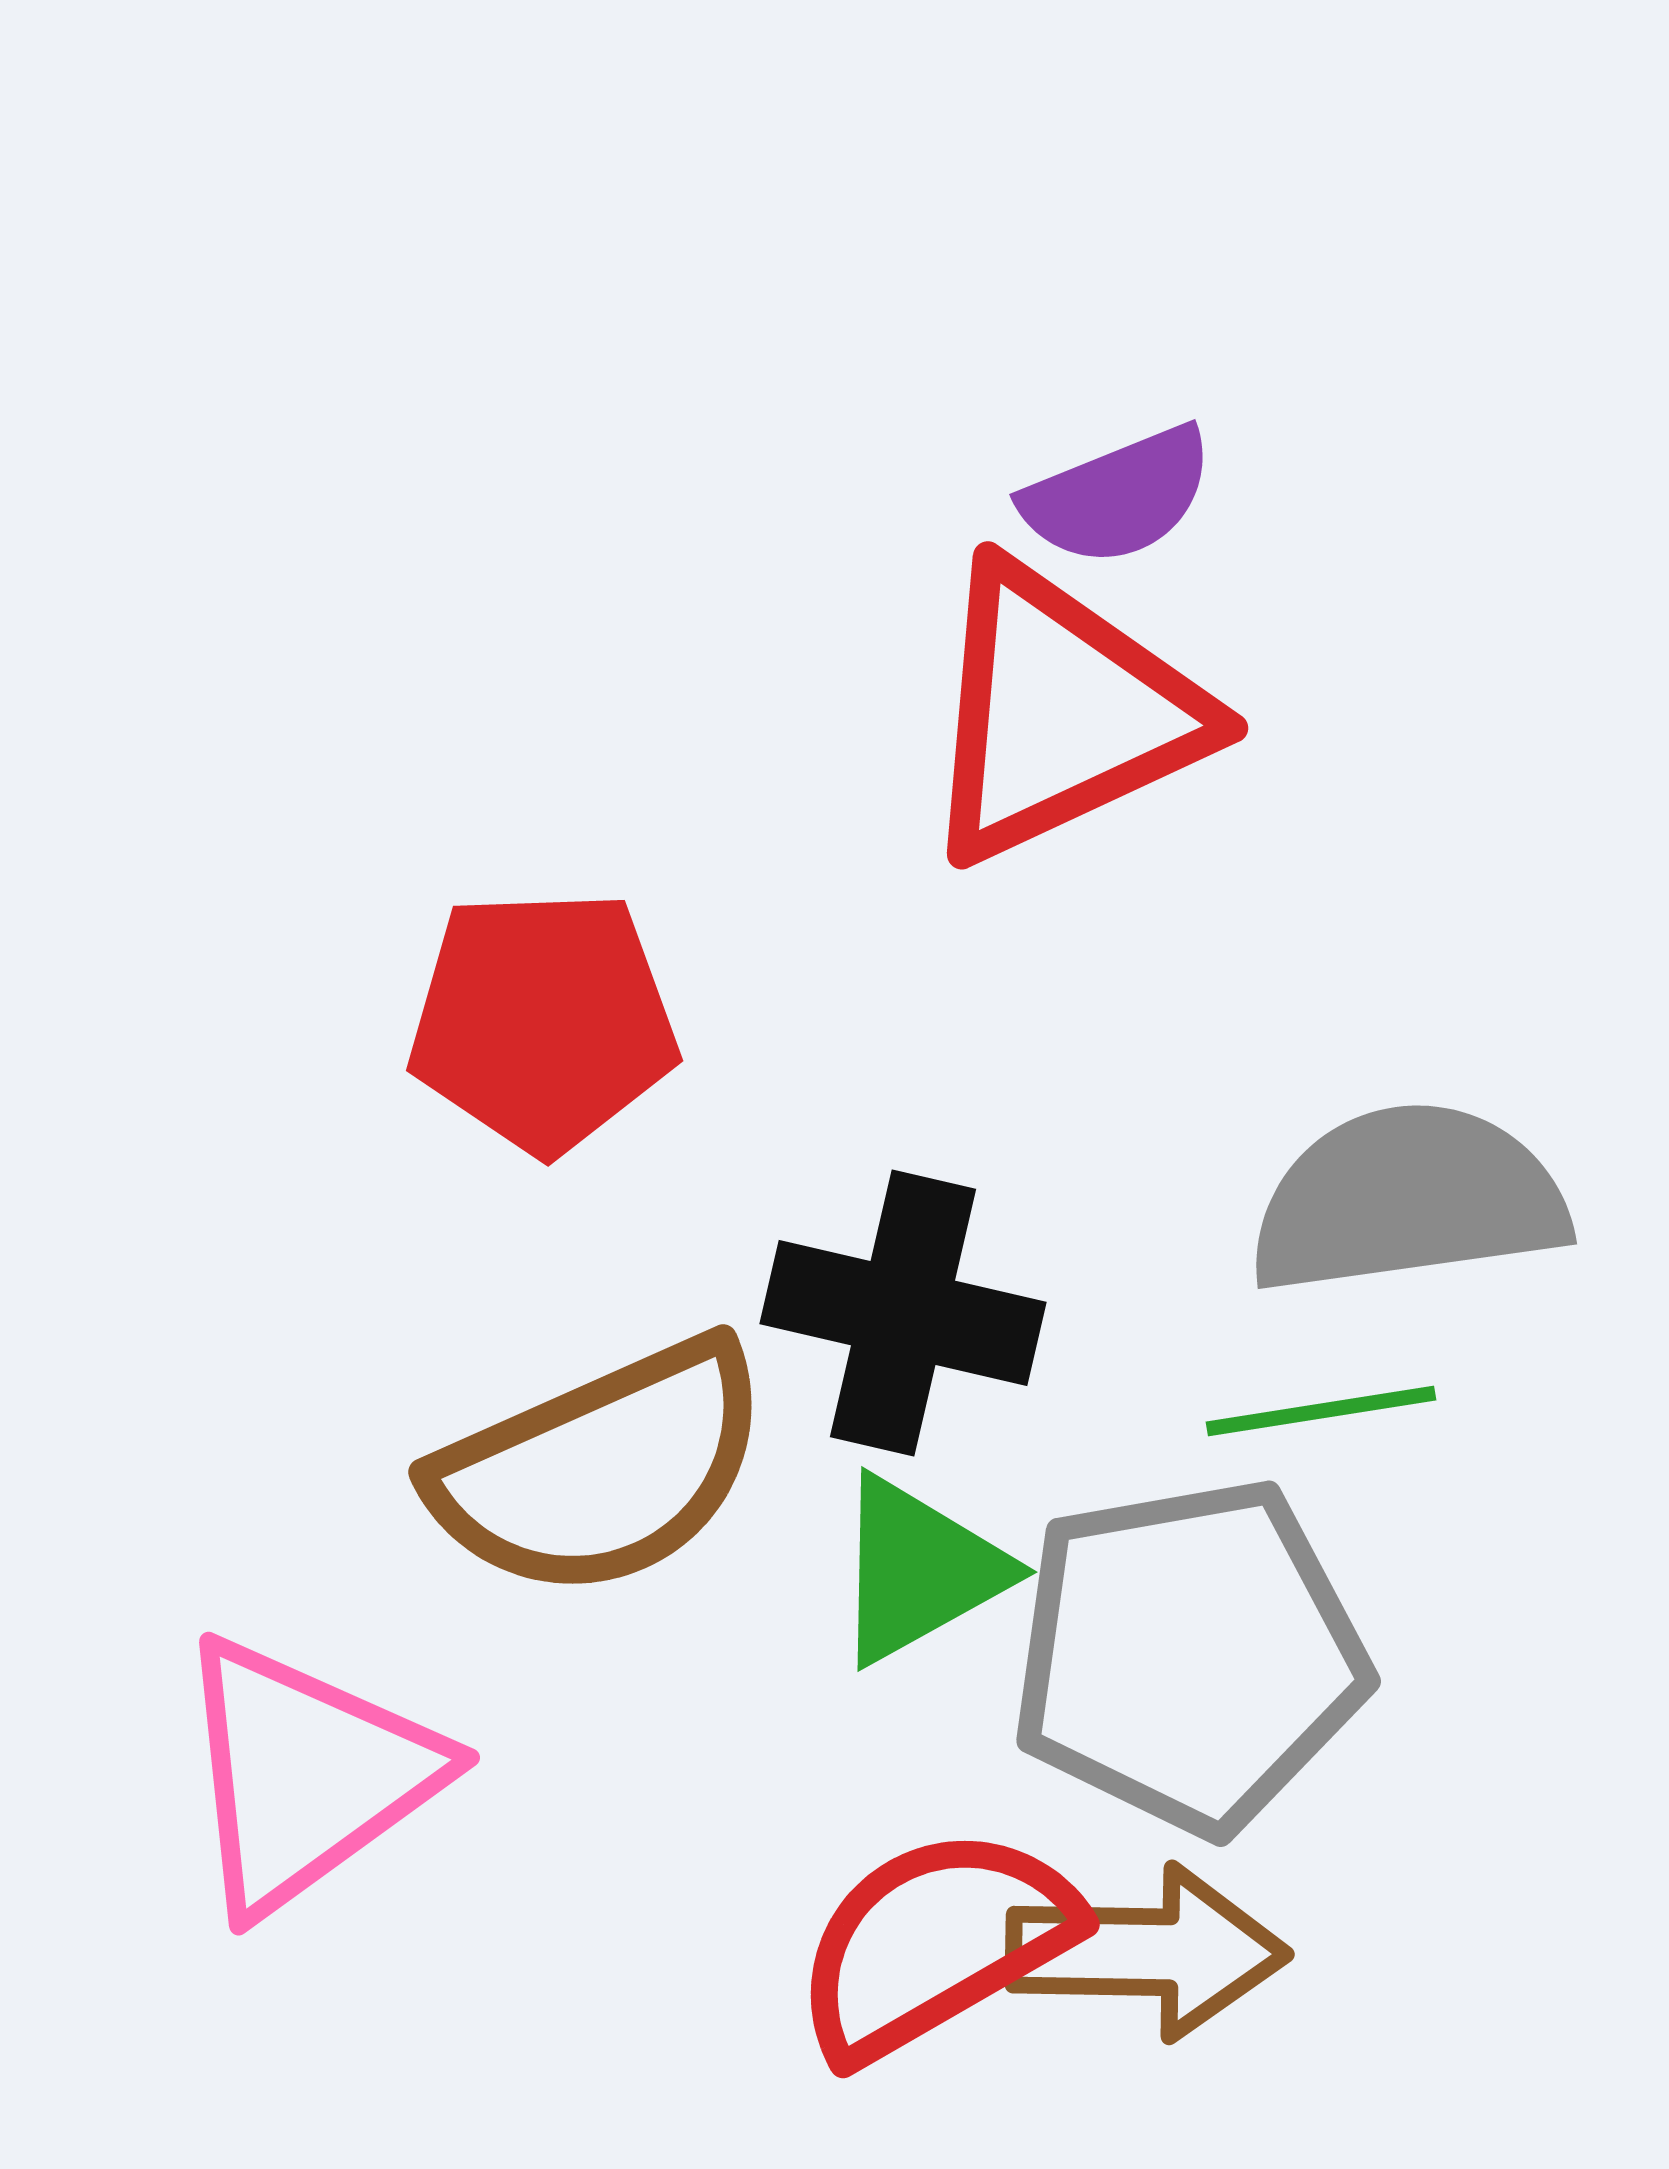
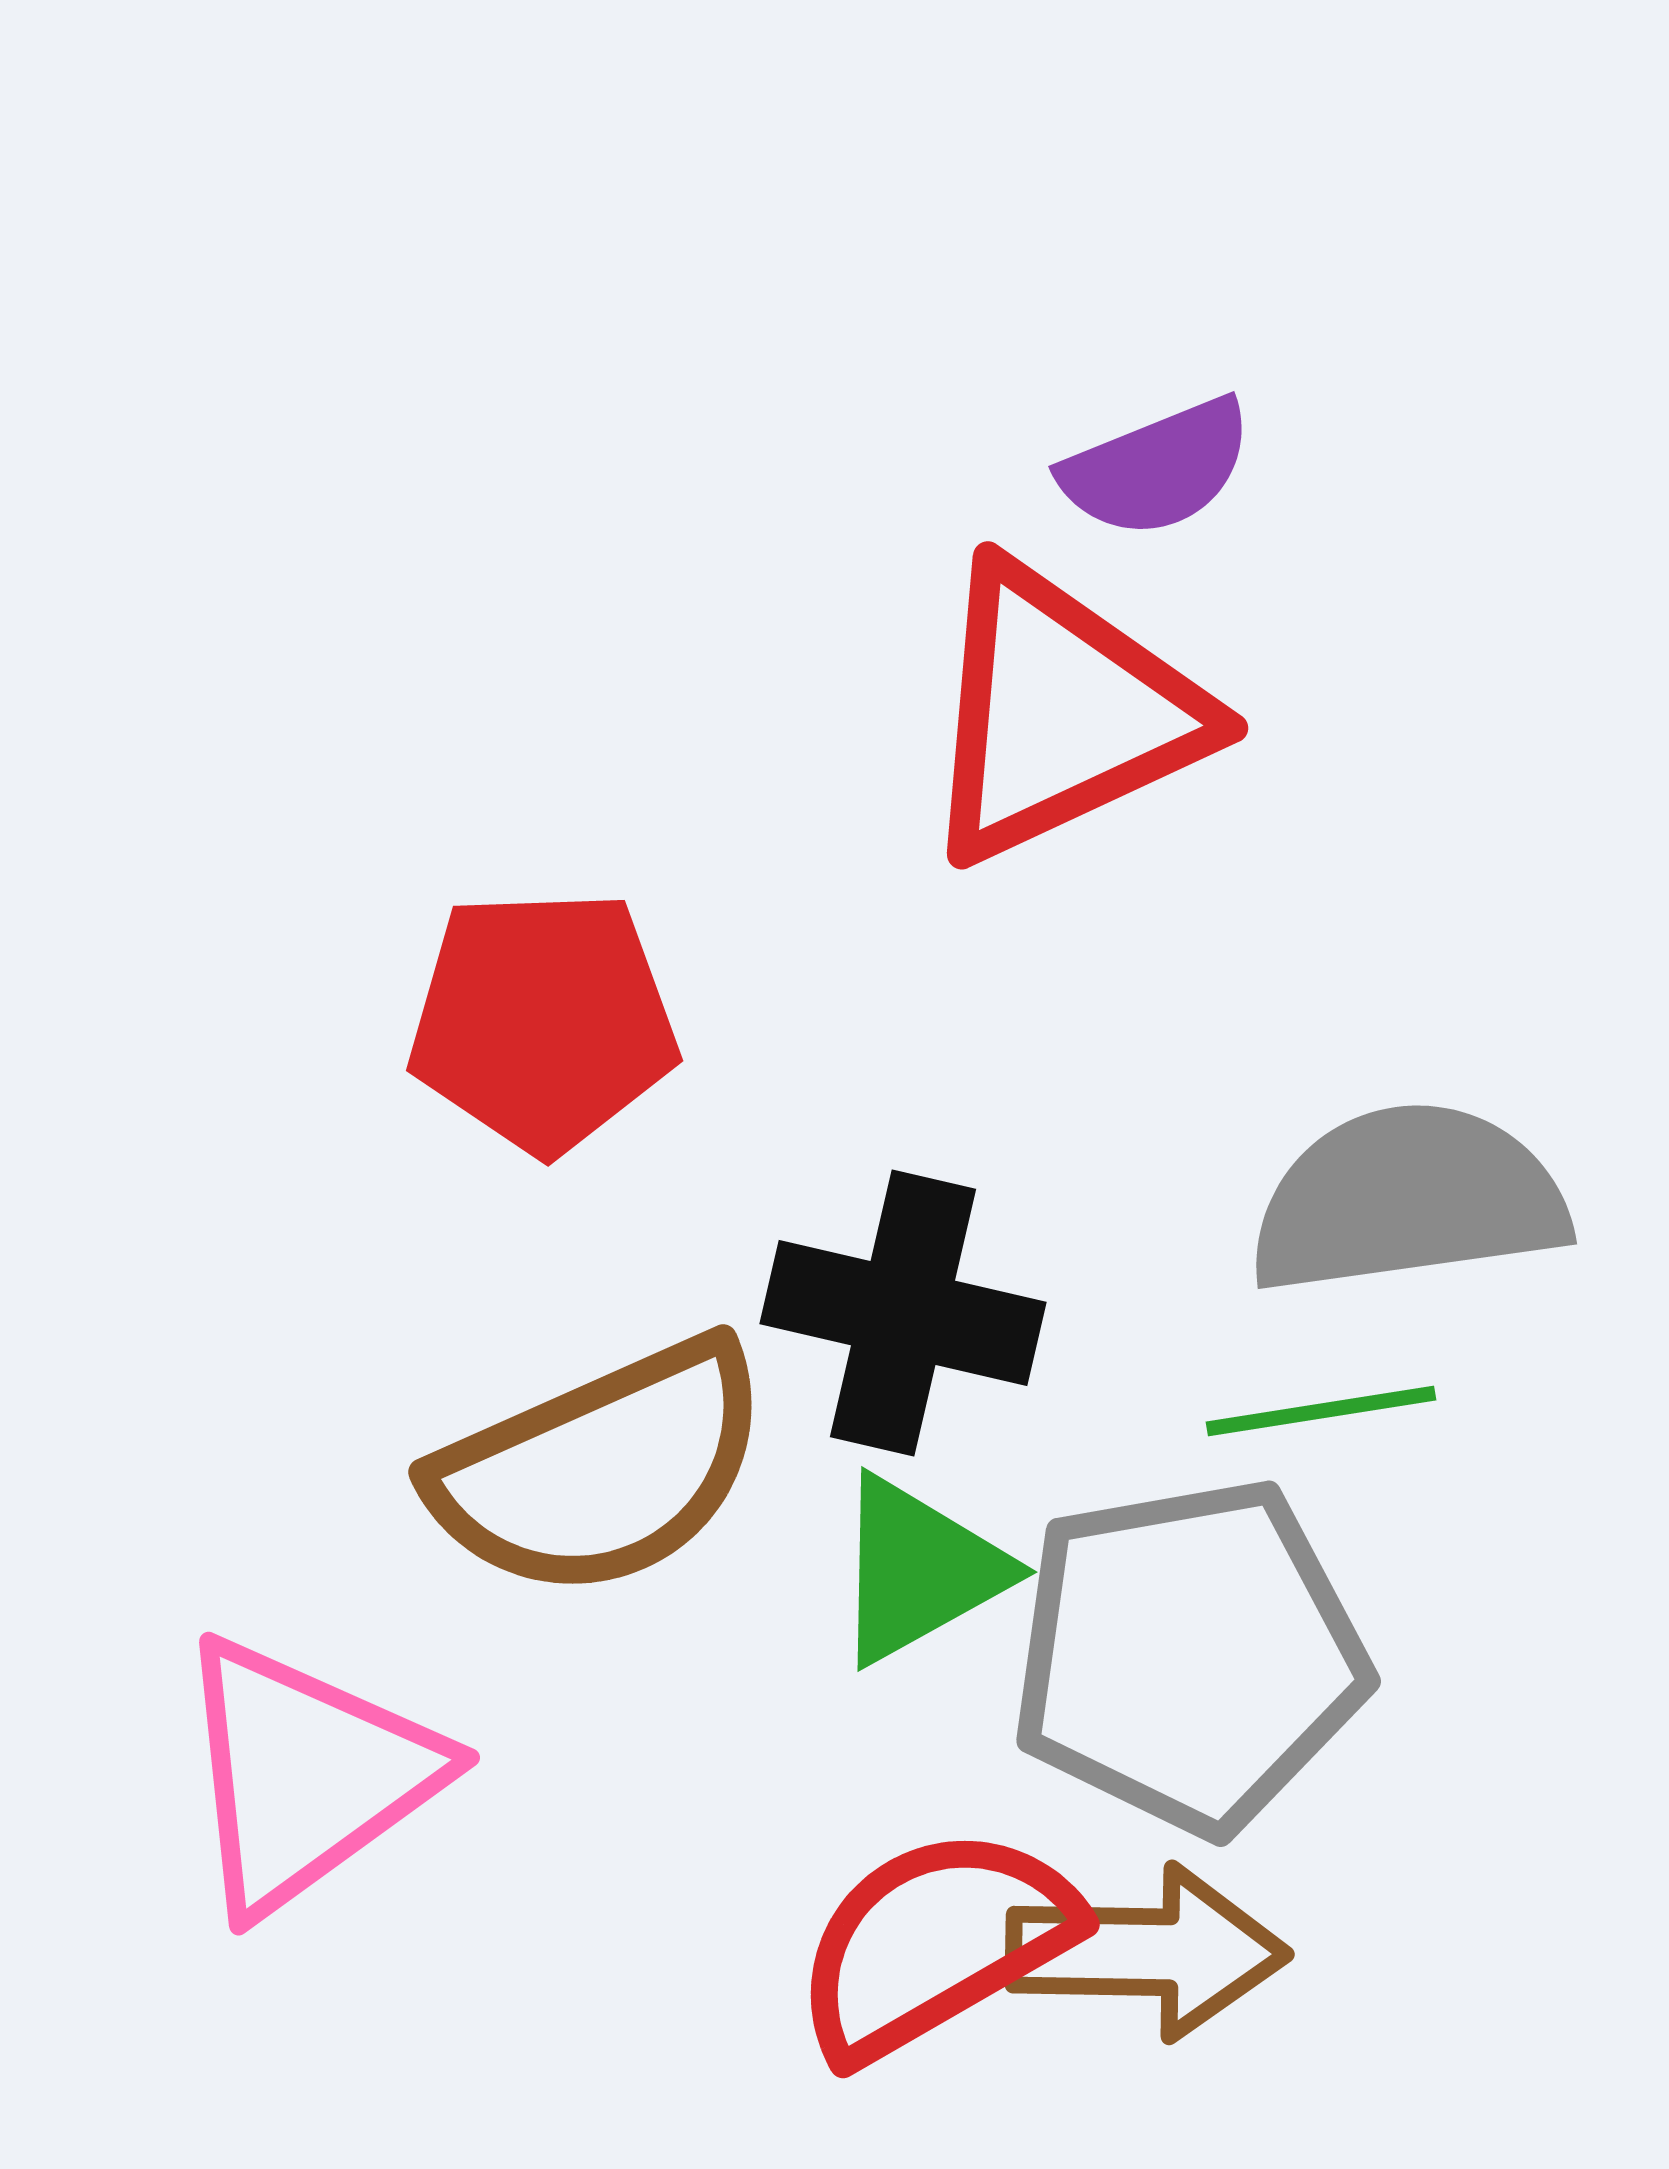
purple semicircle: moved 39 px right, 28 px up
